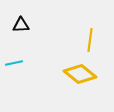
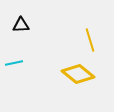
yellow line: rotated 25 degrees counterclockwise
yellow diamond: moved 2 px left
